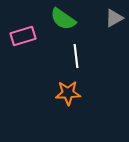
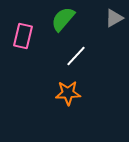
green semicircle: rotated 96 degrees clockwise
pink rectangle: rotated 60 degrees counterclockwise
white line: rotated 50 degrees clockwise
